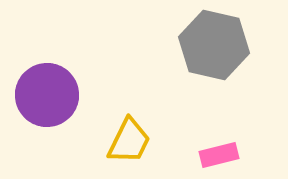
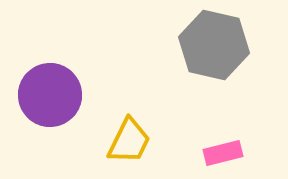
purple circle: moved 3 px right
pink rectangle: moved 4 px right, 2 px up
